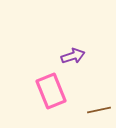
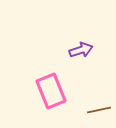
purple arrow: moved 8 px right, 6 px up
